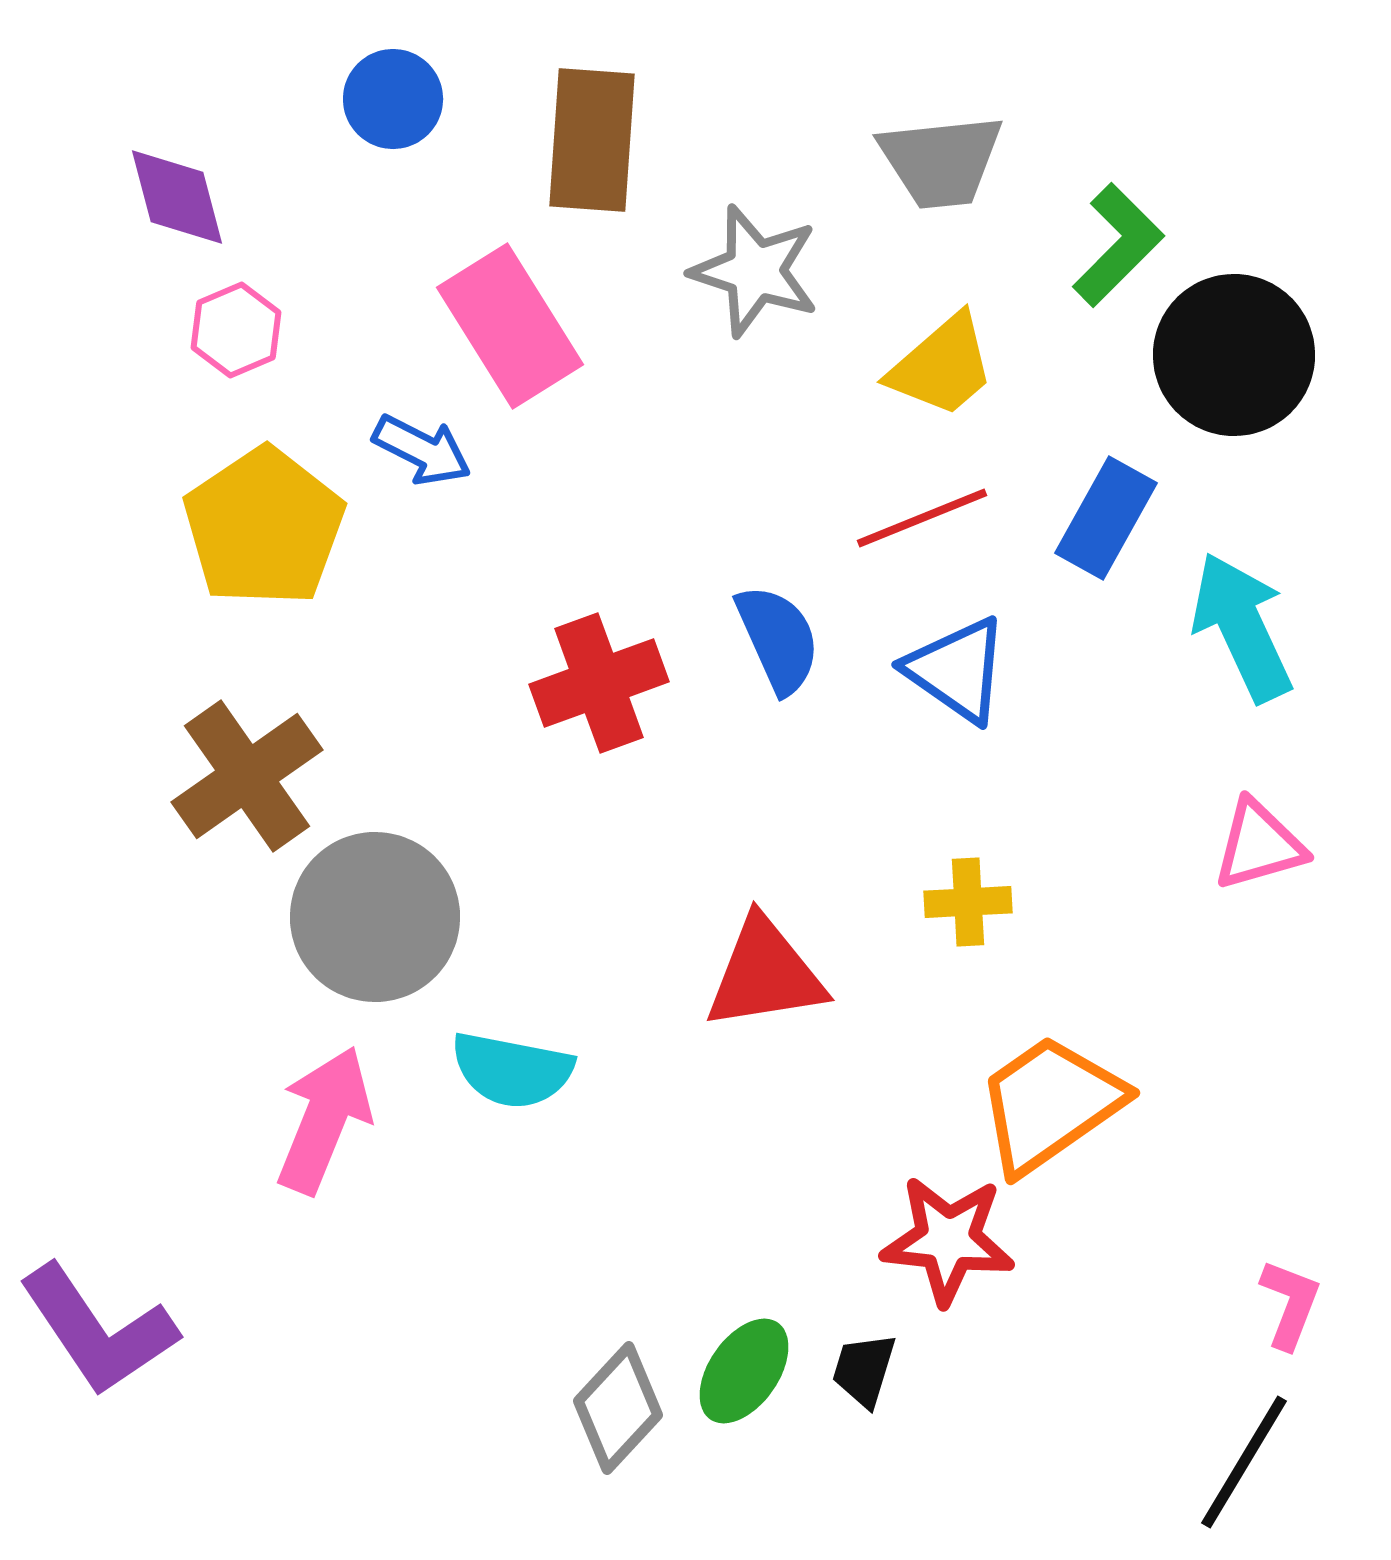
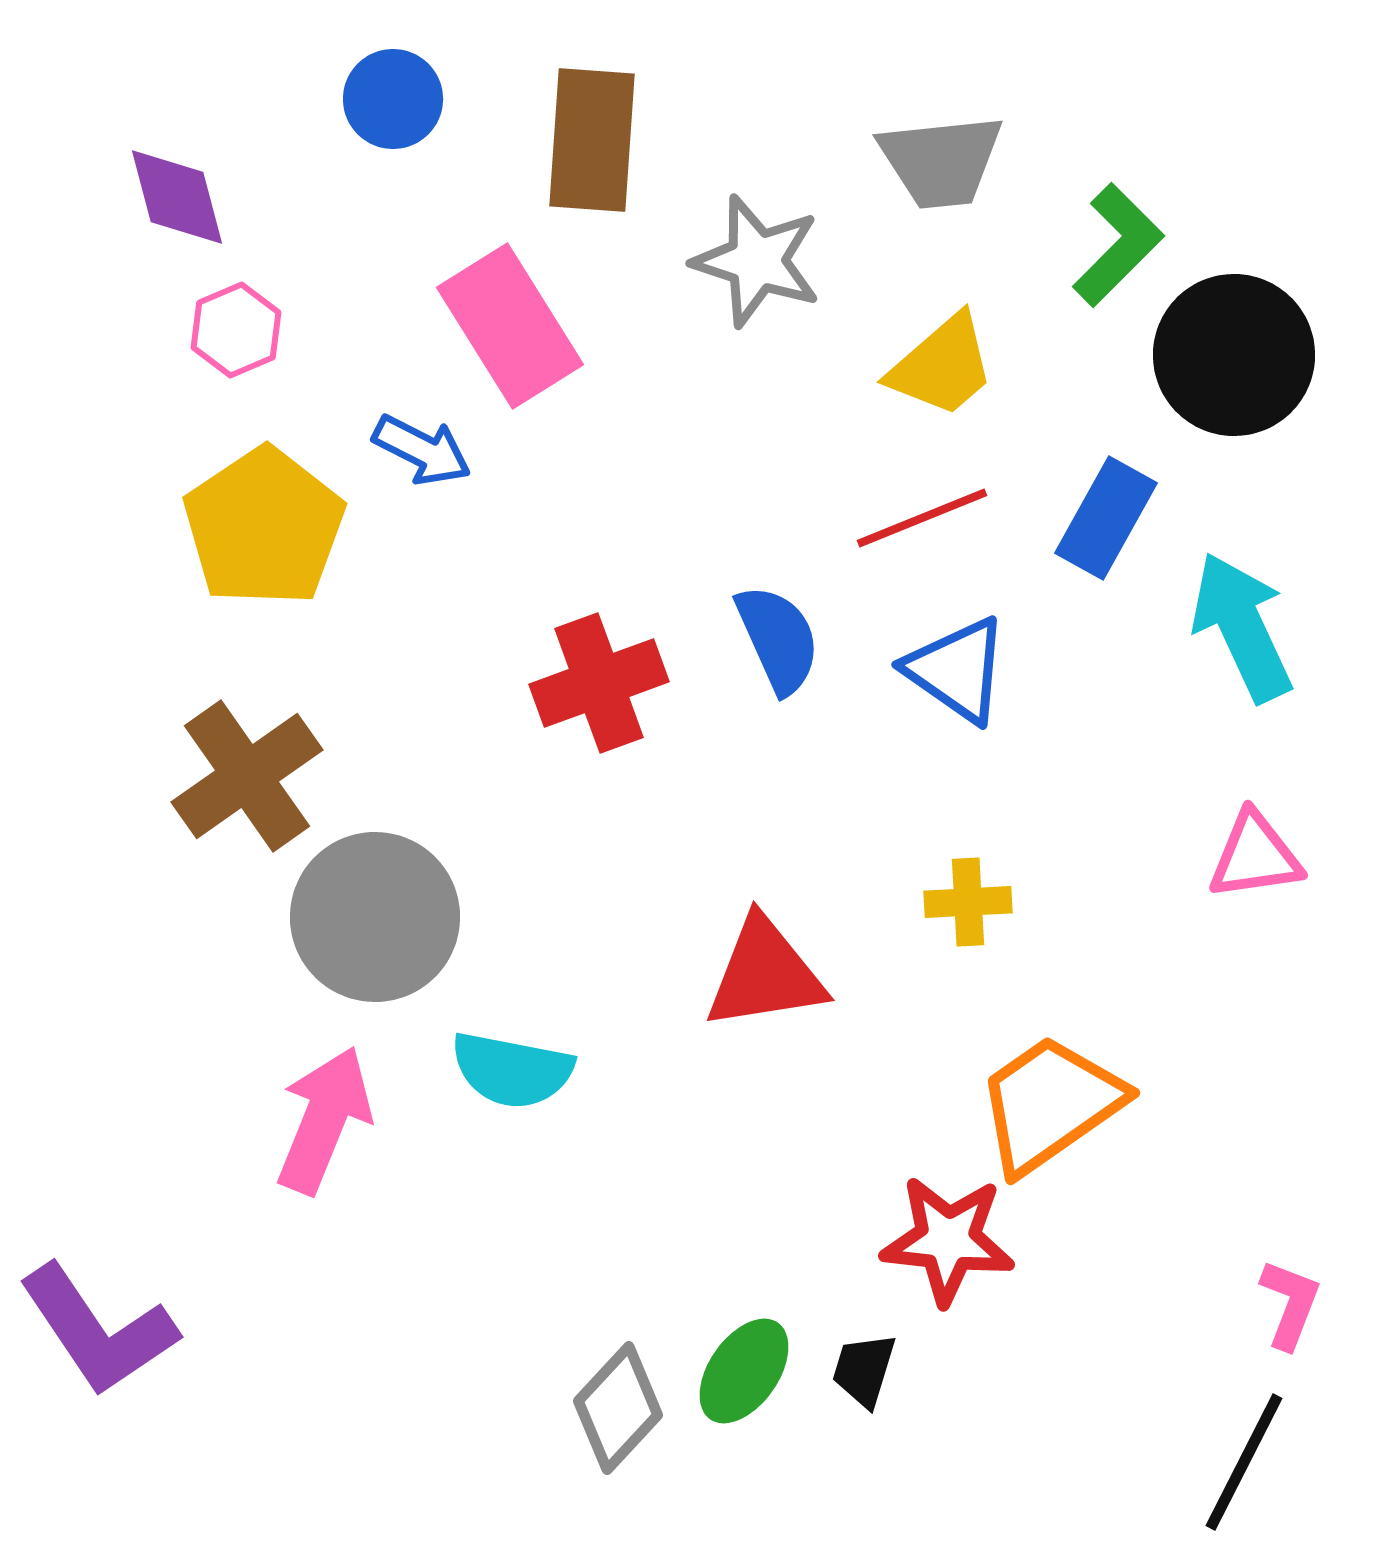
gray star: moved 2 px right, 10 px up
pink triangle: moved 4 px left, 11 px down; rotated 8 degrees clockwise
black line: rotated 4 degrees counterclockwise
